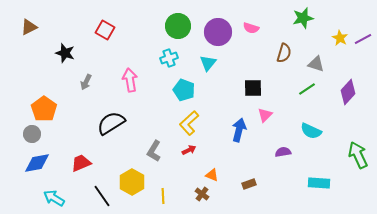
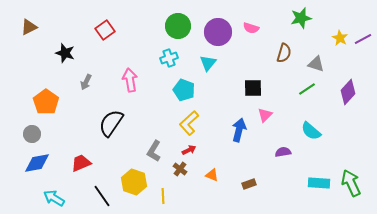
green star: moved 2 px left
red square: rotated 24 degrees clockwise
orange pentagon: moved 2 px right, 7 px up
black semicircle: rotated 24 degrees counterclockwise
cyan semicircle: rotated 15 degrees clockwise
green arrow: moved 7 px left, 28 px down
yellow hexagon: moved 2 px right; rotated 10 degrees counterclockwise
brown cross: moved 22 px left, 25 px up
